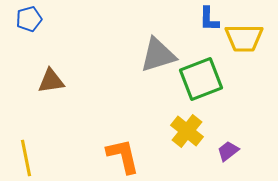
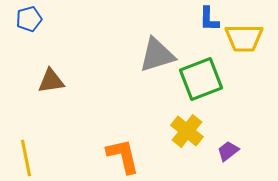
gray triangle: moved 1 px left
